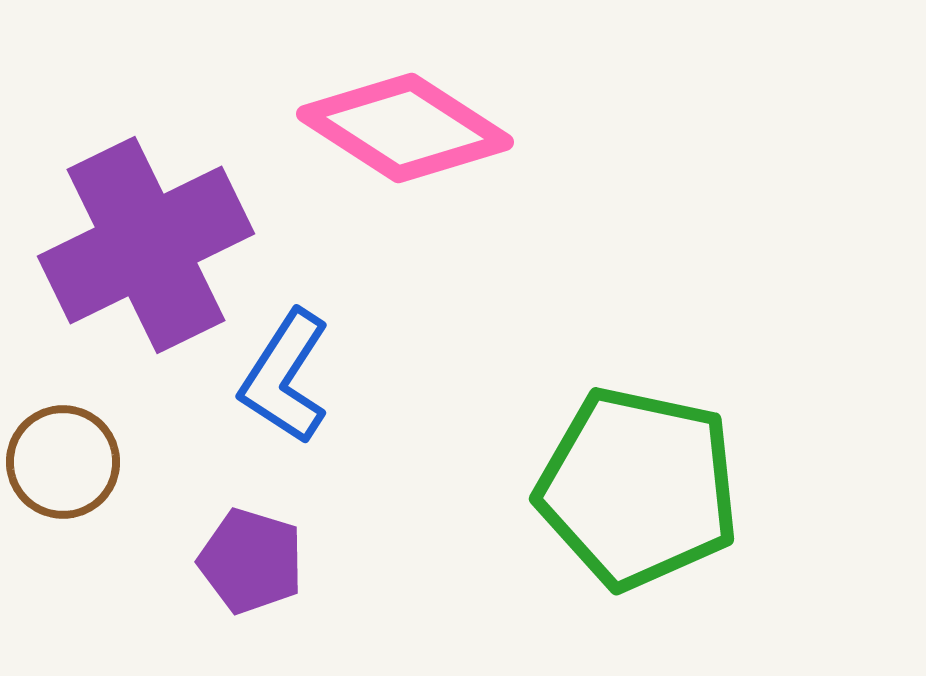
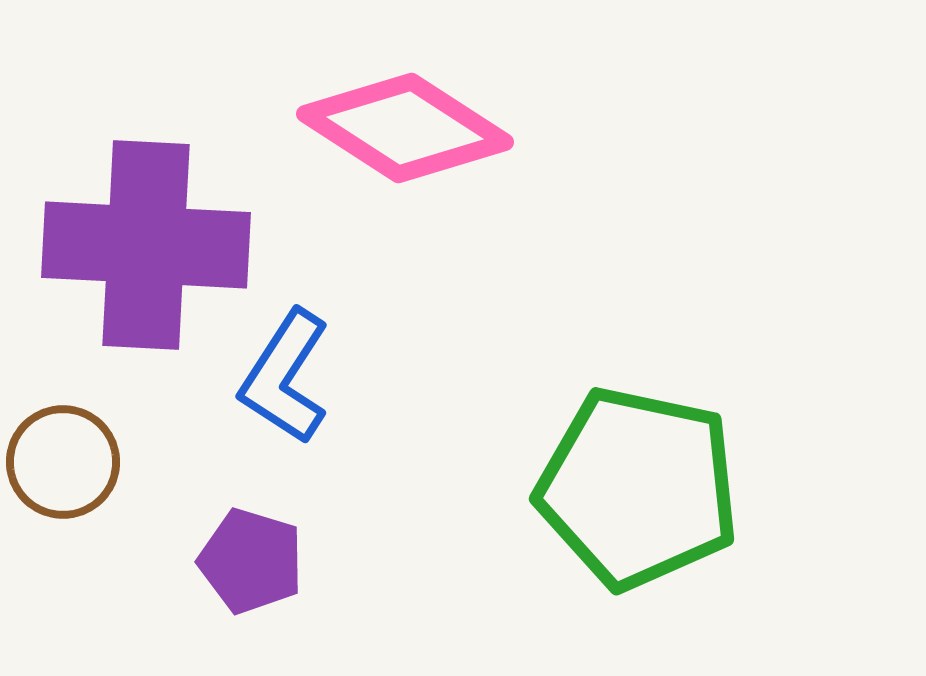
purple cross: rotated 29 degrees clockwise
